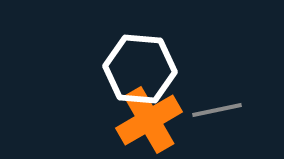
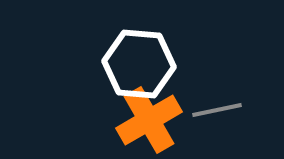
white hexagon: moved 1 px left, 5 px up
